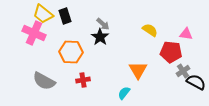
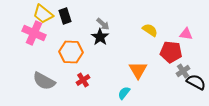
red cross: rotated 24 degrees counterclockwise
